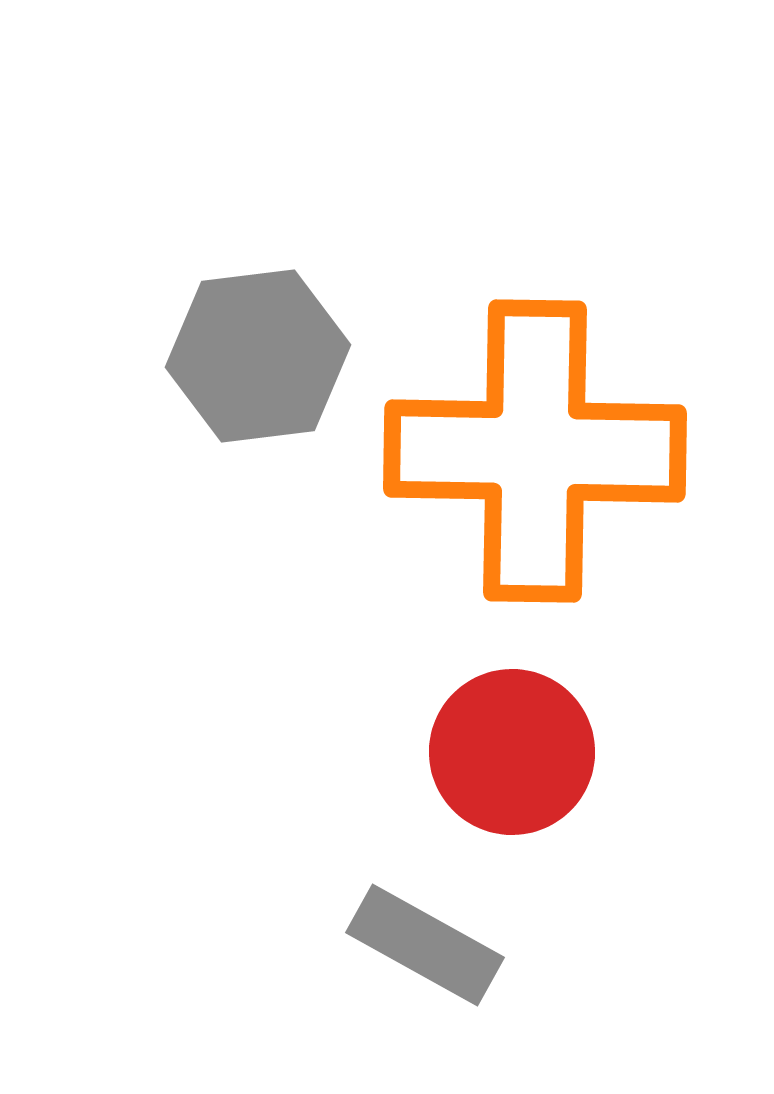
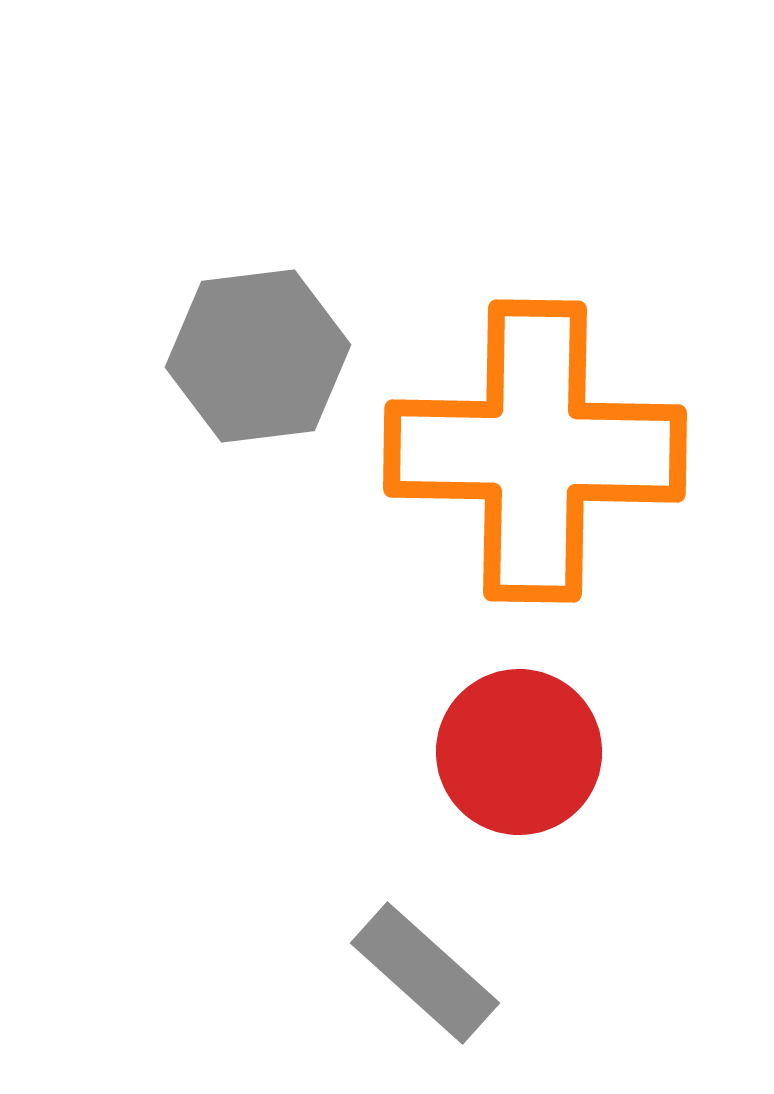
red circle: moved 7 px right
gray rectangle: moved 28 px down; rotated 13 degrees clockwise
